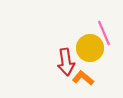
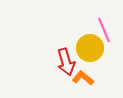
pink line: moved 3 px up
red arrow: rotated 8 degrees counterclockwise
